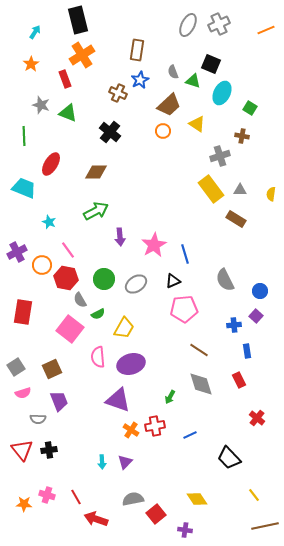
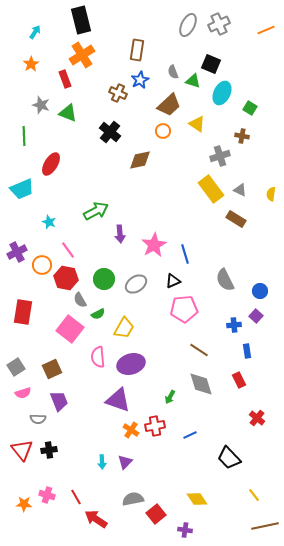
black rectangle at (78, 20): moved 3 px right
brown diamond at (96, 172): moved 44 px right, 12 px up; rotated 10 degrees counterclockwise
cyan trapezoid at (24, 188): moved 2 px left, 1 px down; rotated 135 degrees clockwise
gray triangle at (240, 190): rotated 24 degrees clockwise
purple arrow at (120, 237): moved 3 px up
red arrow at (96, 519): rotated 15 degrees clockwise
